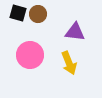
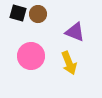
purple triangle: rotated 15 degrees clockwise
pink circle: moved 1 px right, 1 px down
